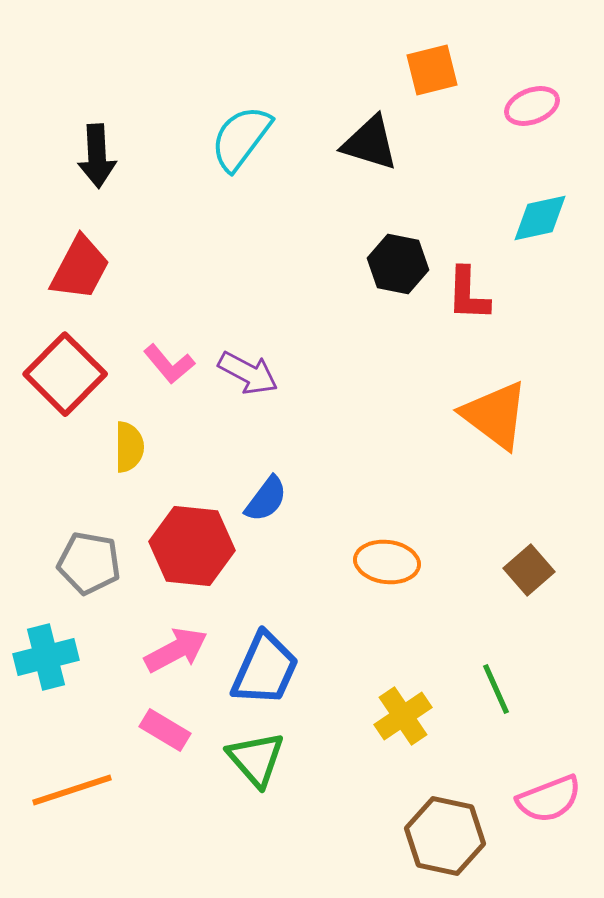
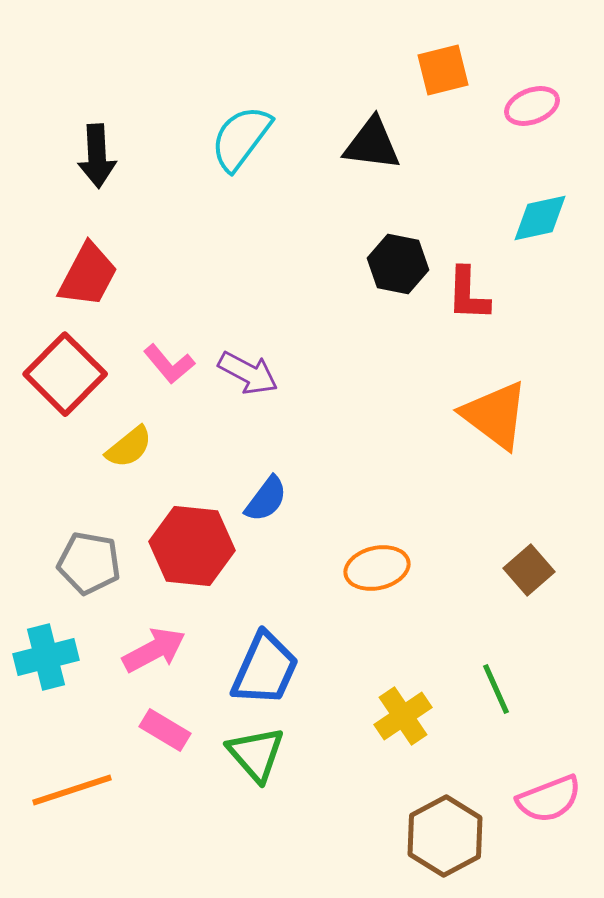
orange square: moved 11 px right
black triangle: moved 2 px right, 1 px down; rotated 10 degrees counterclockwise
red trapezoid: moved 8 px right, 7 px down
yellow semicircle: rotated 51 degrees clockwise
orange ellipse: moved 10 px left, 6 px down; rotated 20 degrees counterclockwise
pink arrow: moved 22 px left
green triangle: moved 5 px up
brown hexagon: rotated 20 degrees clockwise
